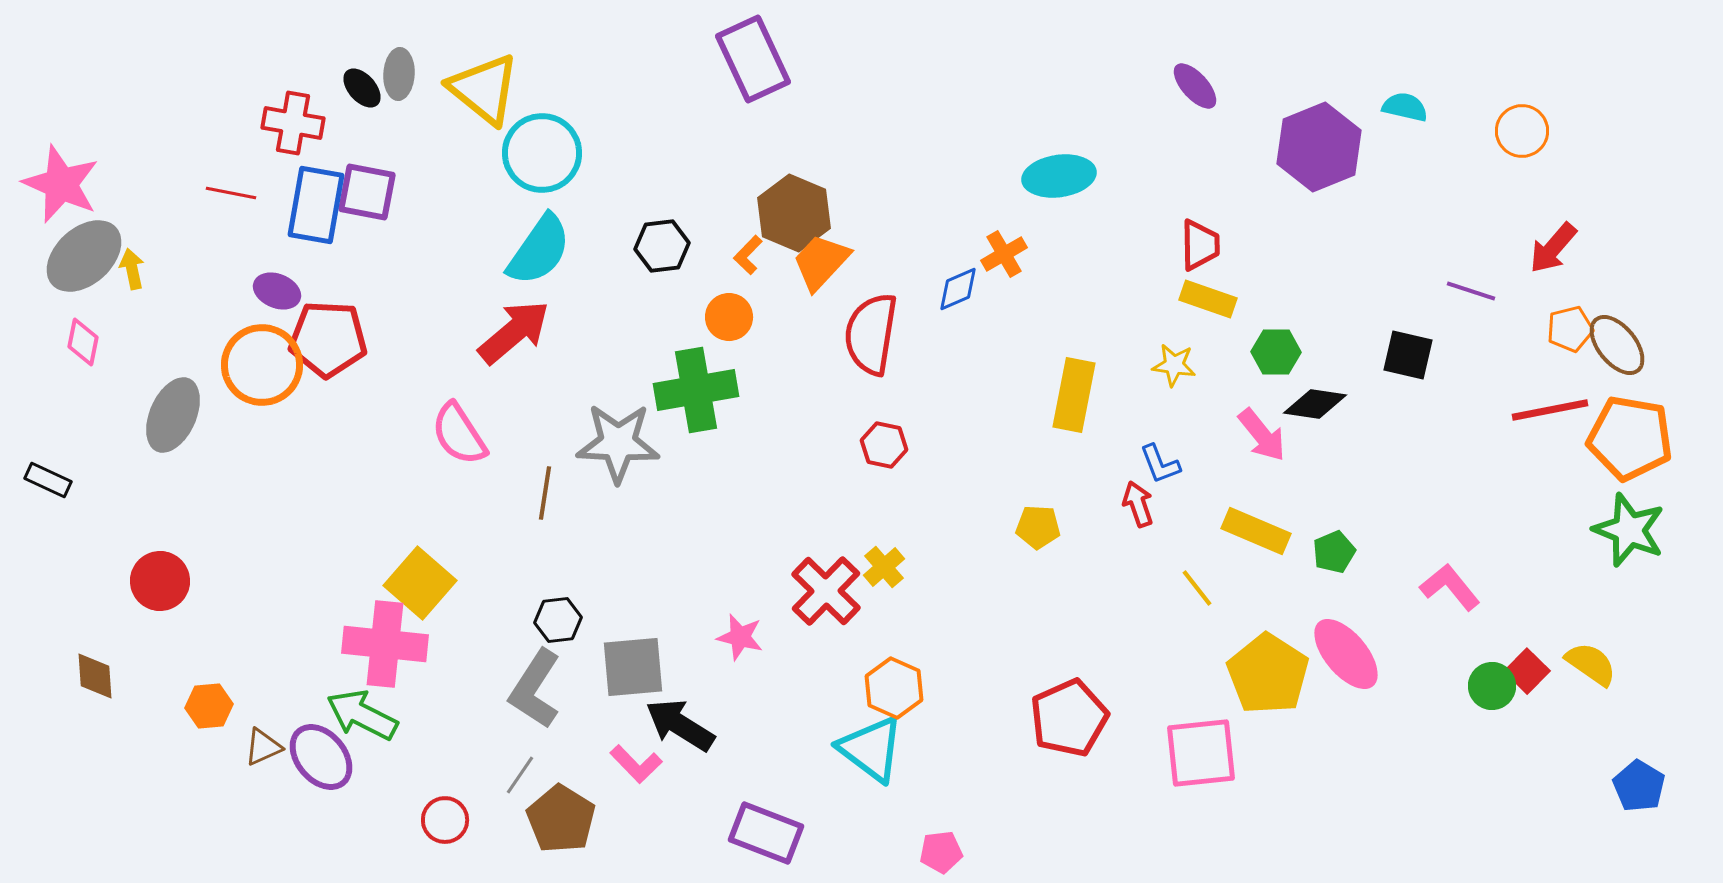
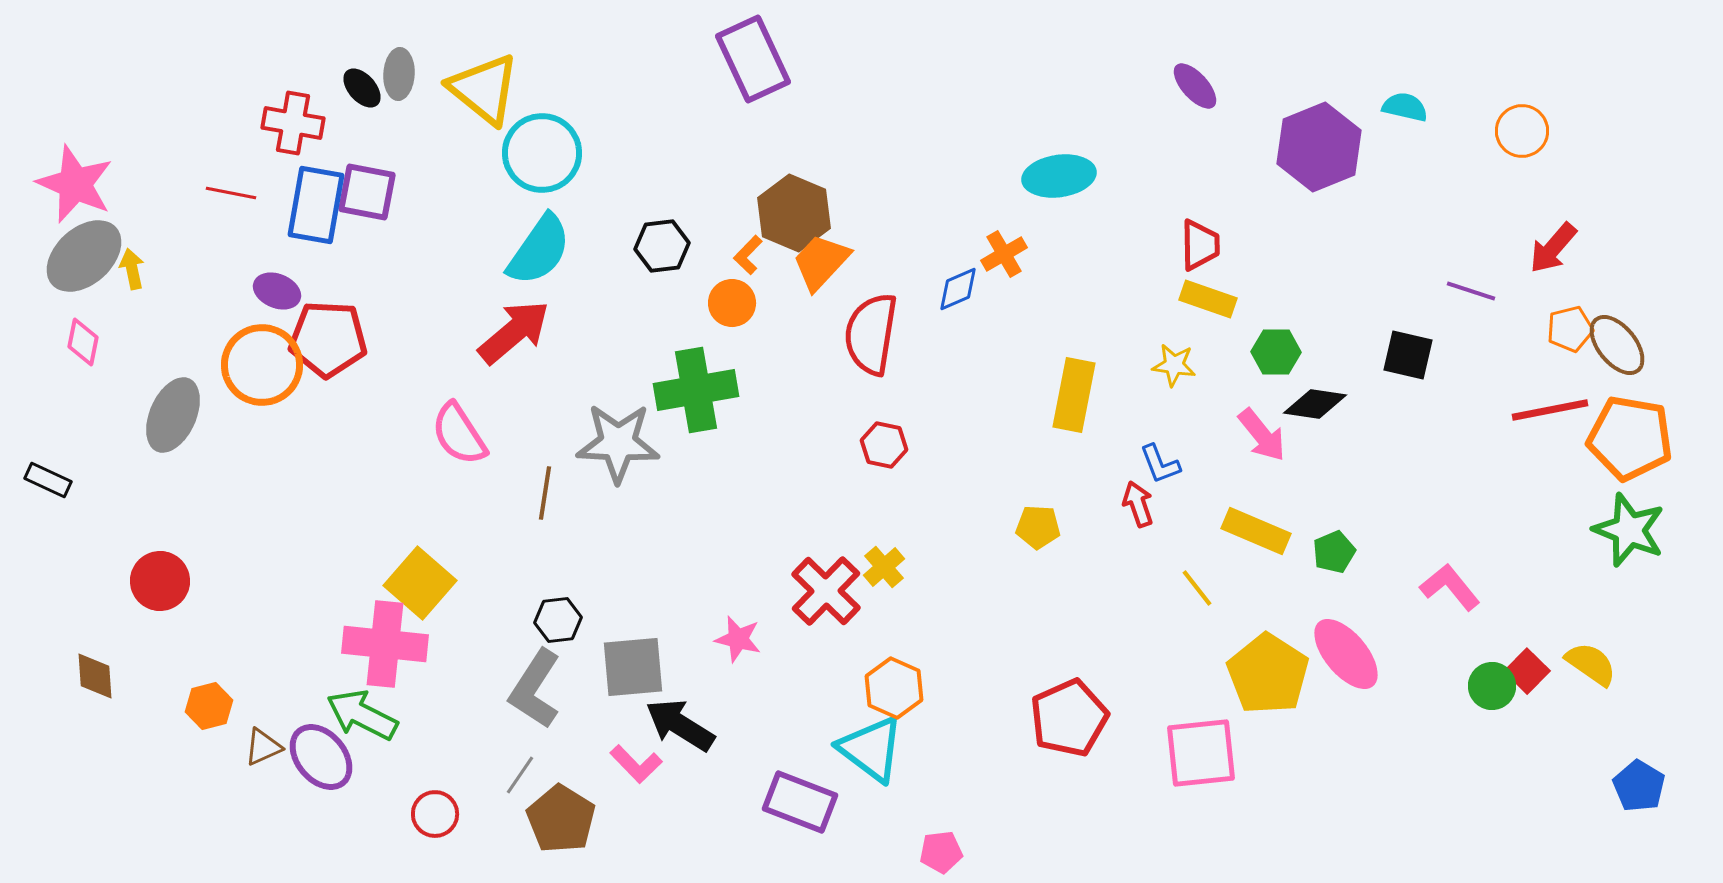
pink star at (61, 184): moved 14 px right
orange circle at (729, 317): moved 3 px right, 14 px up
pink star at (740, 637): moved 2 px left, 2 px down
orange hexagon at (209, 706): rotated 9 degrees counterclockwise
red circle at (445, 820): moved 10 px left, 6 px up
purple rectangle at (766, 833): moved 34 px right, 31 px up
